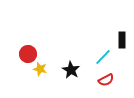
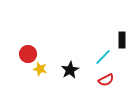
black star: moved 1 px left; rotated 12 degrees clockwise
